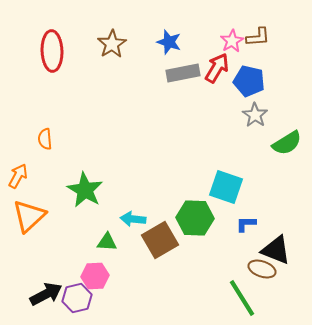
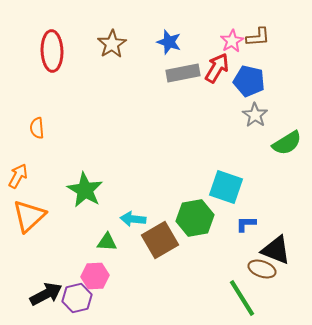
orange semicircle: moved 8 px left, 11 px up
green hexagon: rotated 12 degrees counterclockwise
